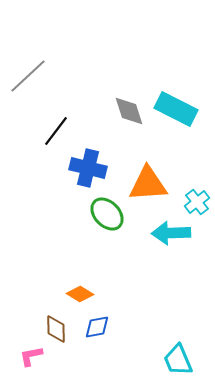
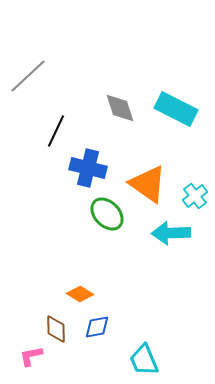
gray diamond: moved 9 px left, 3 px up
black line: rotated 12 degrees counterclockwise
orange triangle: rotated 39 degrees clockwise
cyan cross: moved 2 px left, 6 px up
cyan trapezoid: moved 34 px left
